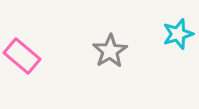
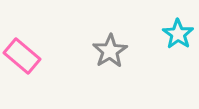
cyan star: rotated 20 degrees counterclockwise
